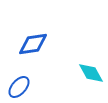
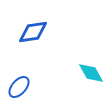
blue diamond: moved 12 px up
